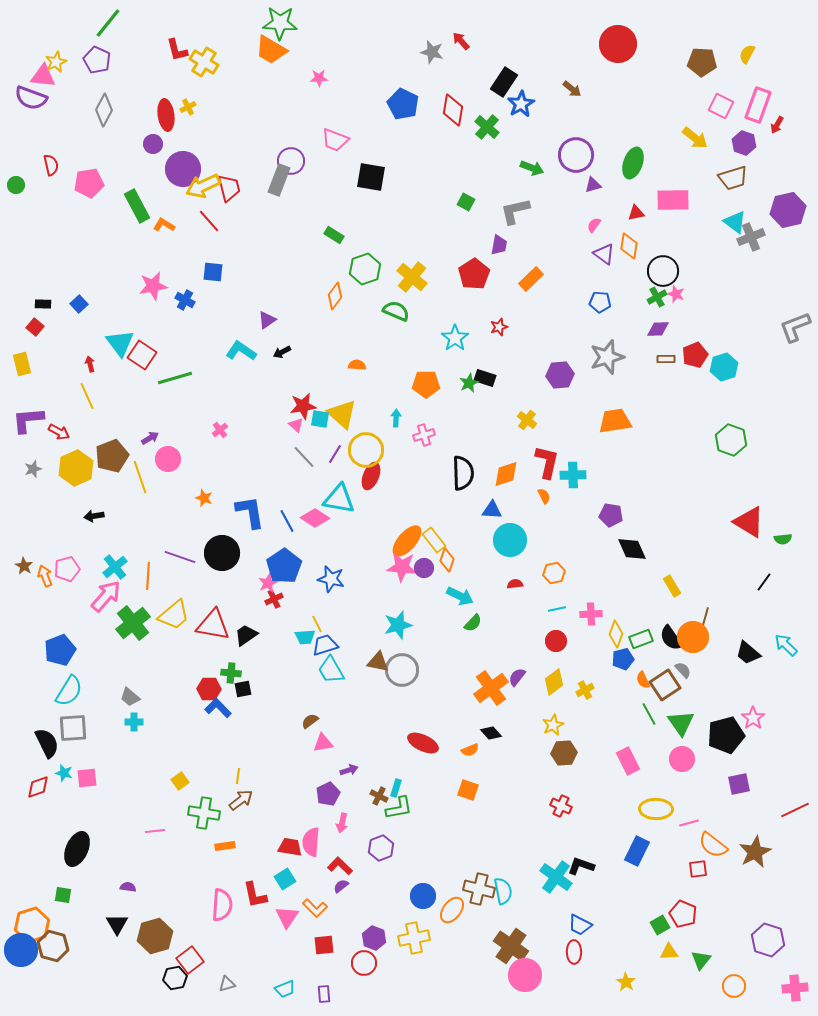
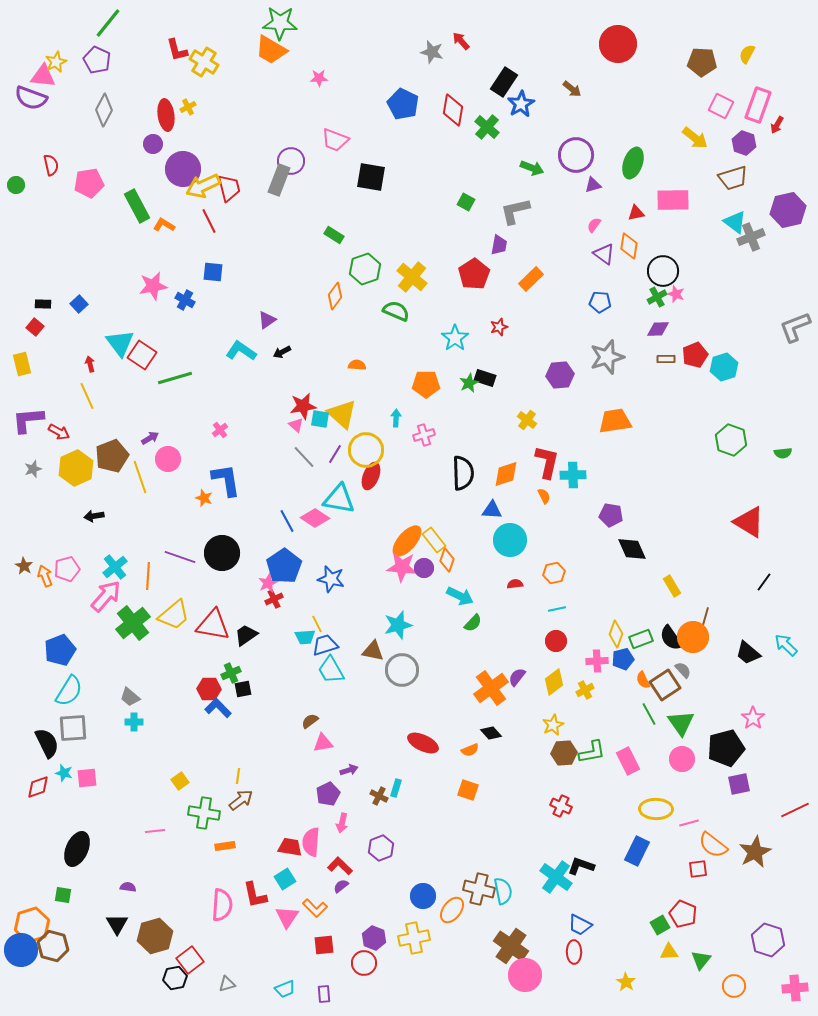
red line at (209, 221): rotated 15 degrees clockwise
blue L-shape at (250, 512): moved 24 px left, 32 px up
green semicircle at (783, 539): moved 86 px up
pink cross at (591, 614): moved 6 px right, 47 px down
brown triangle at (378, 662): moved 5 px left, 11 px up
green cross at (231, 673): rotated 30 degrees counterclockwise
black pentagon at (726, 735): moved 13 px down
green L-shape at (399, 808): moved 193 px right, 56 px up
